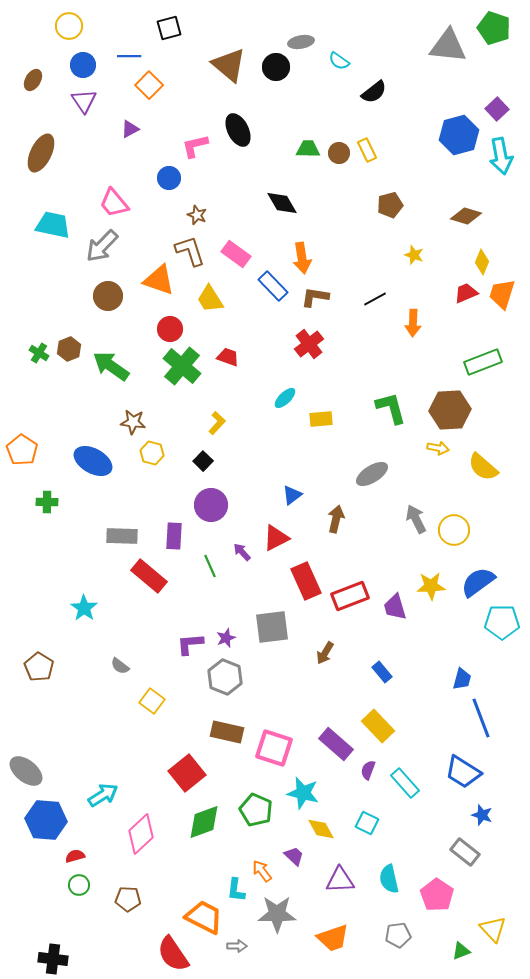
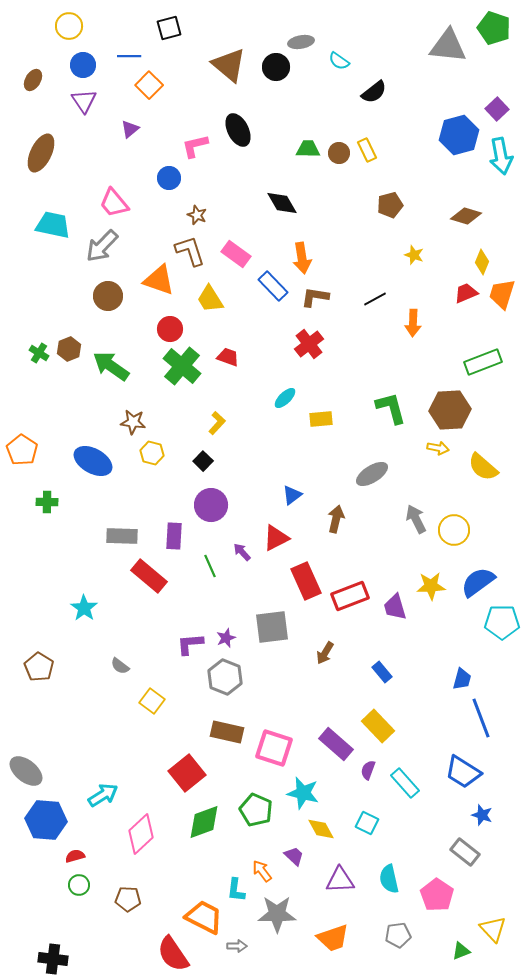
purple triangle at (130, 129): rotated 12 degrees counterclockwise
